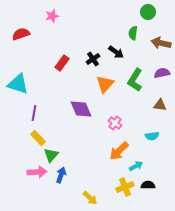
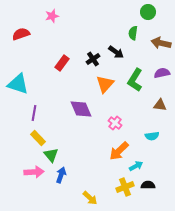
green triangle: rotated 21 degrees counterclockwise
pink arrow: moved 3 px left
